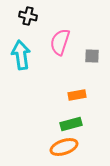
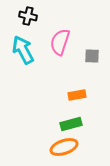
cyan arrow: moved 2 px right, 5 px up; rotated 20 degrees counterclockwise
